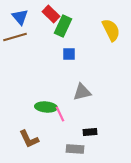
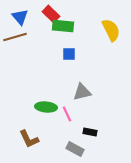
green rectangle: rotated 70 degrees clockwise
pink line: moved 7 px right
black rectangle: rotated 16 degrees clockwise
gray rectangle: rotated 24 degrees clockwise
